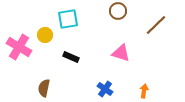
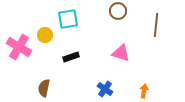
brown line: rotated 40 degrees counterclockwise
black rectangle: rotated 42 degrees counterclockwise
